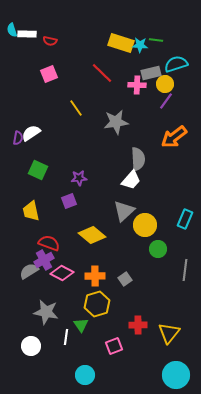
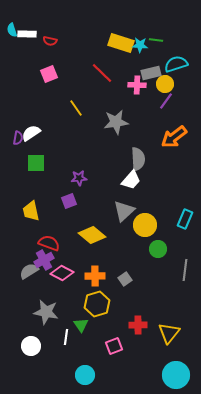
green square at (38, 170): moved 2 px left, 7 px up; rotated 24 degrees counterclockwise
